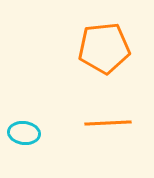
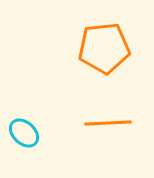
cyan ellipse: rotated 36 degrees clockwise
